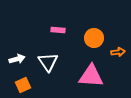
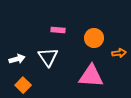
orange arrow: moved 1 px right, 1 px down
white triangle: moved 5 px up
orange square: rotated 21 degrees counterclockwise
